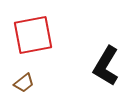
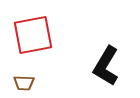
brown trapezoid: rotated 40 degrees clockwise
